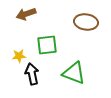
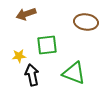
black arrow: moved 1 px down
